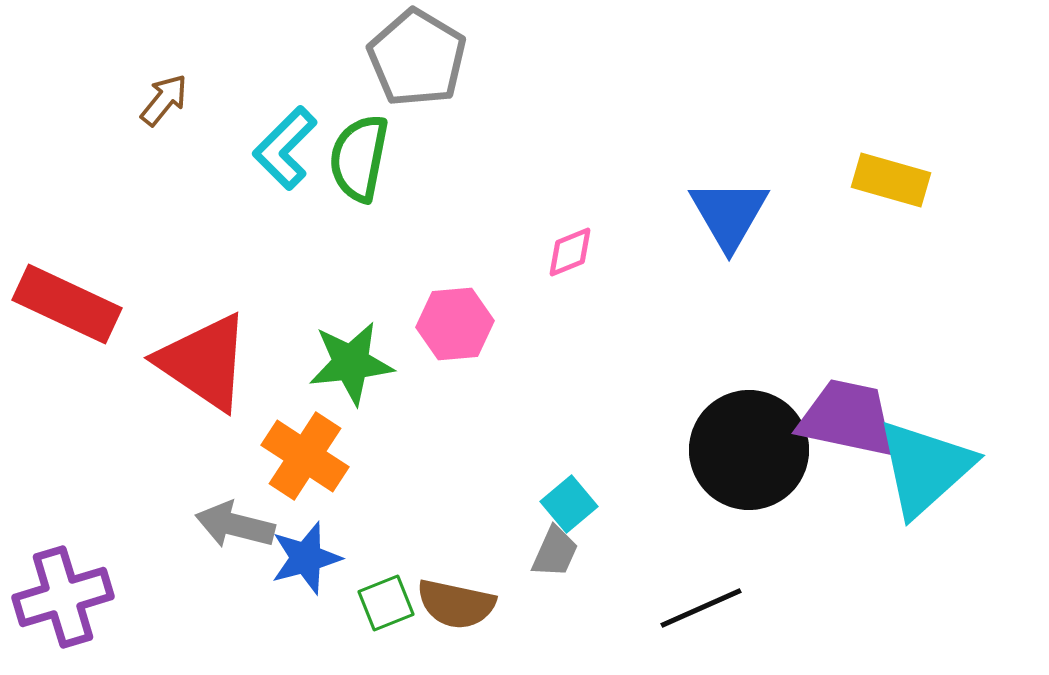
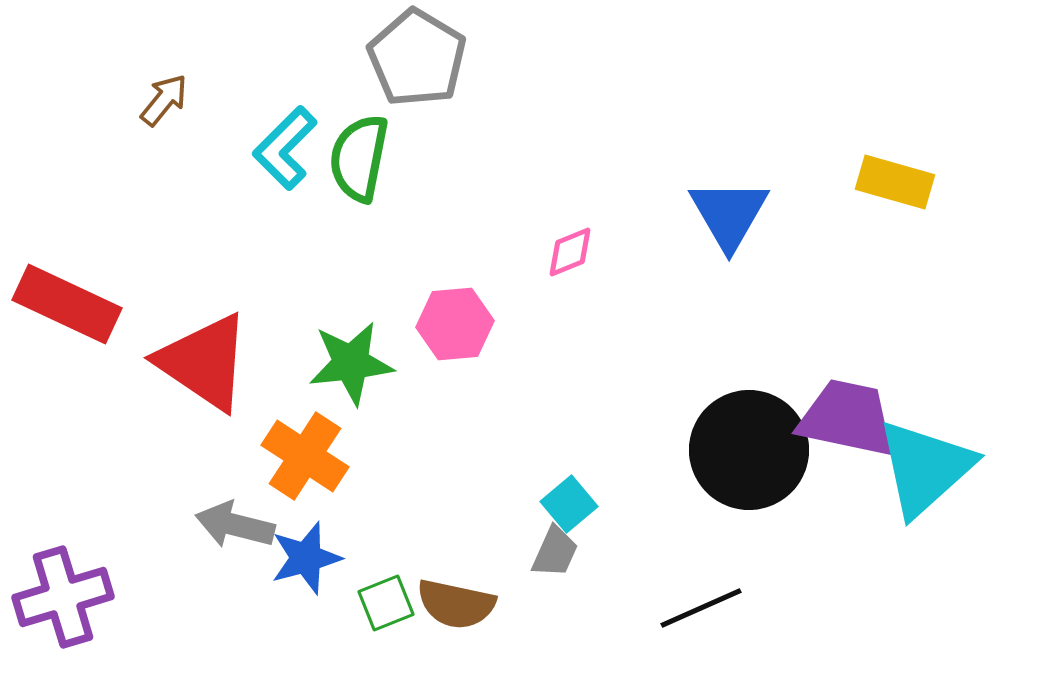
yellow rectangle: moved 4 px right, 2 px down
